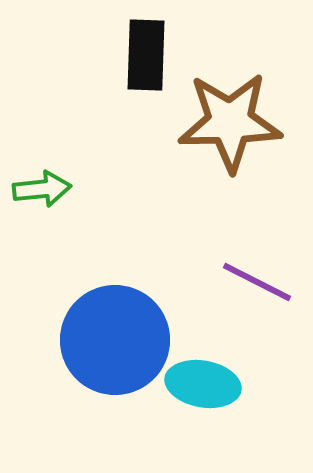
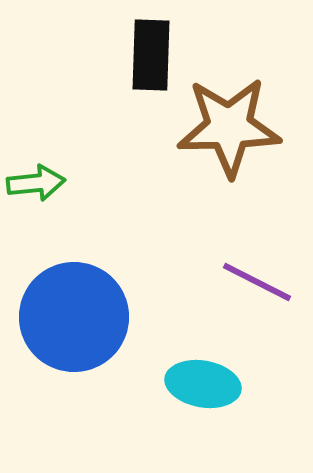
black rectangle: moved 5 px right
brown star: moved 1 px left, 5 px down
green arrow: moved 6 px left, 6 px up
blue circle: moved 41 px left, 23 px up
